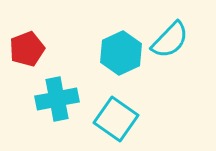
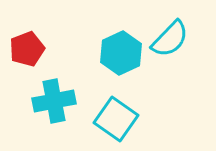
cyan semicircle: moved 1 px up
cyan cross: moved 3 px left, 2 px down
